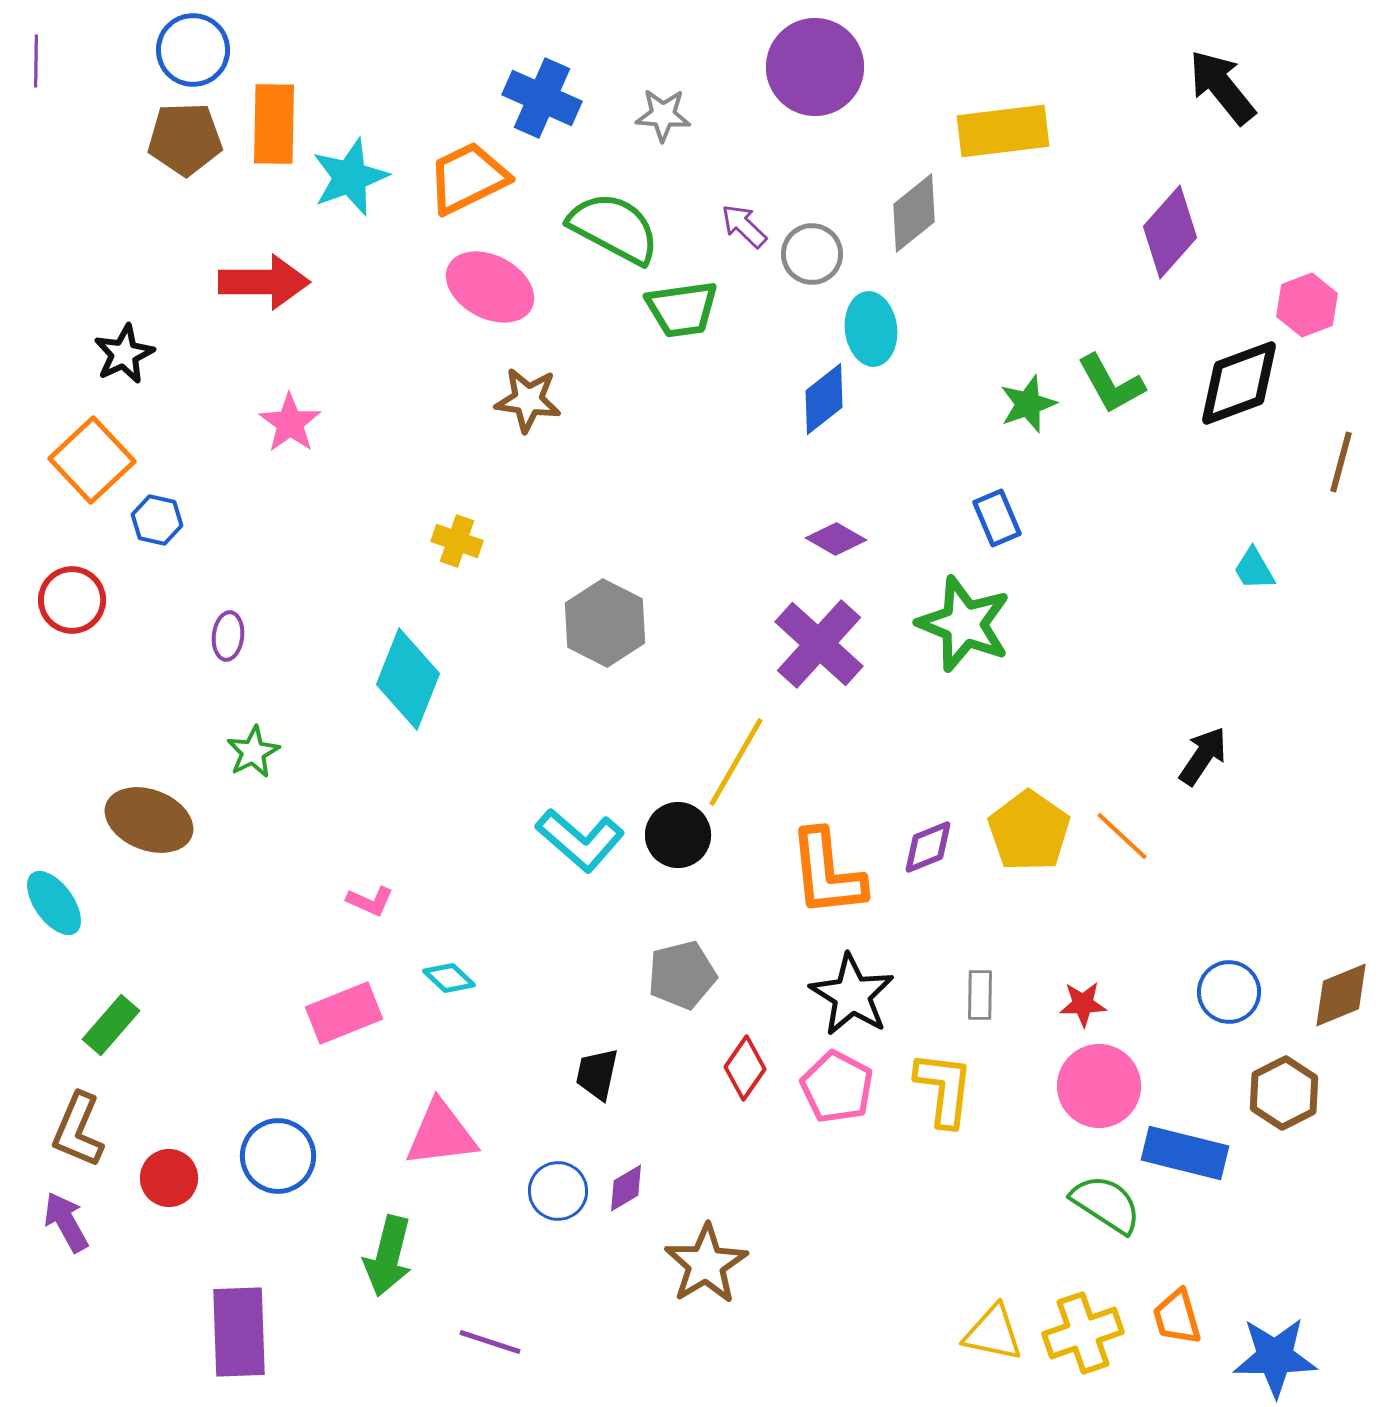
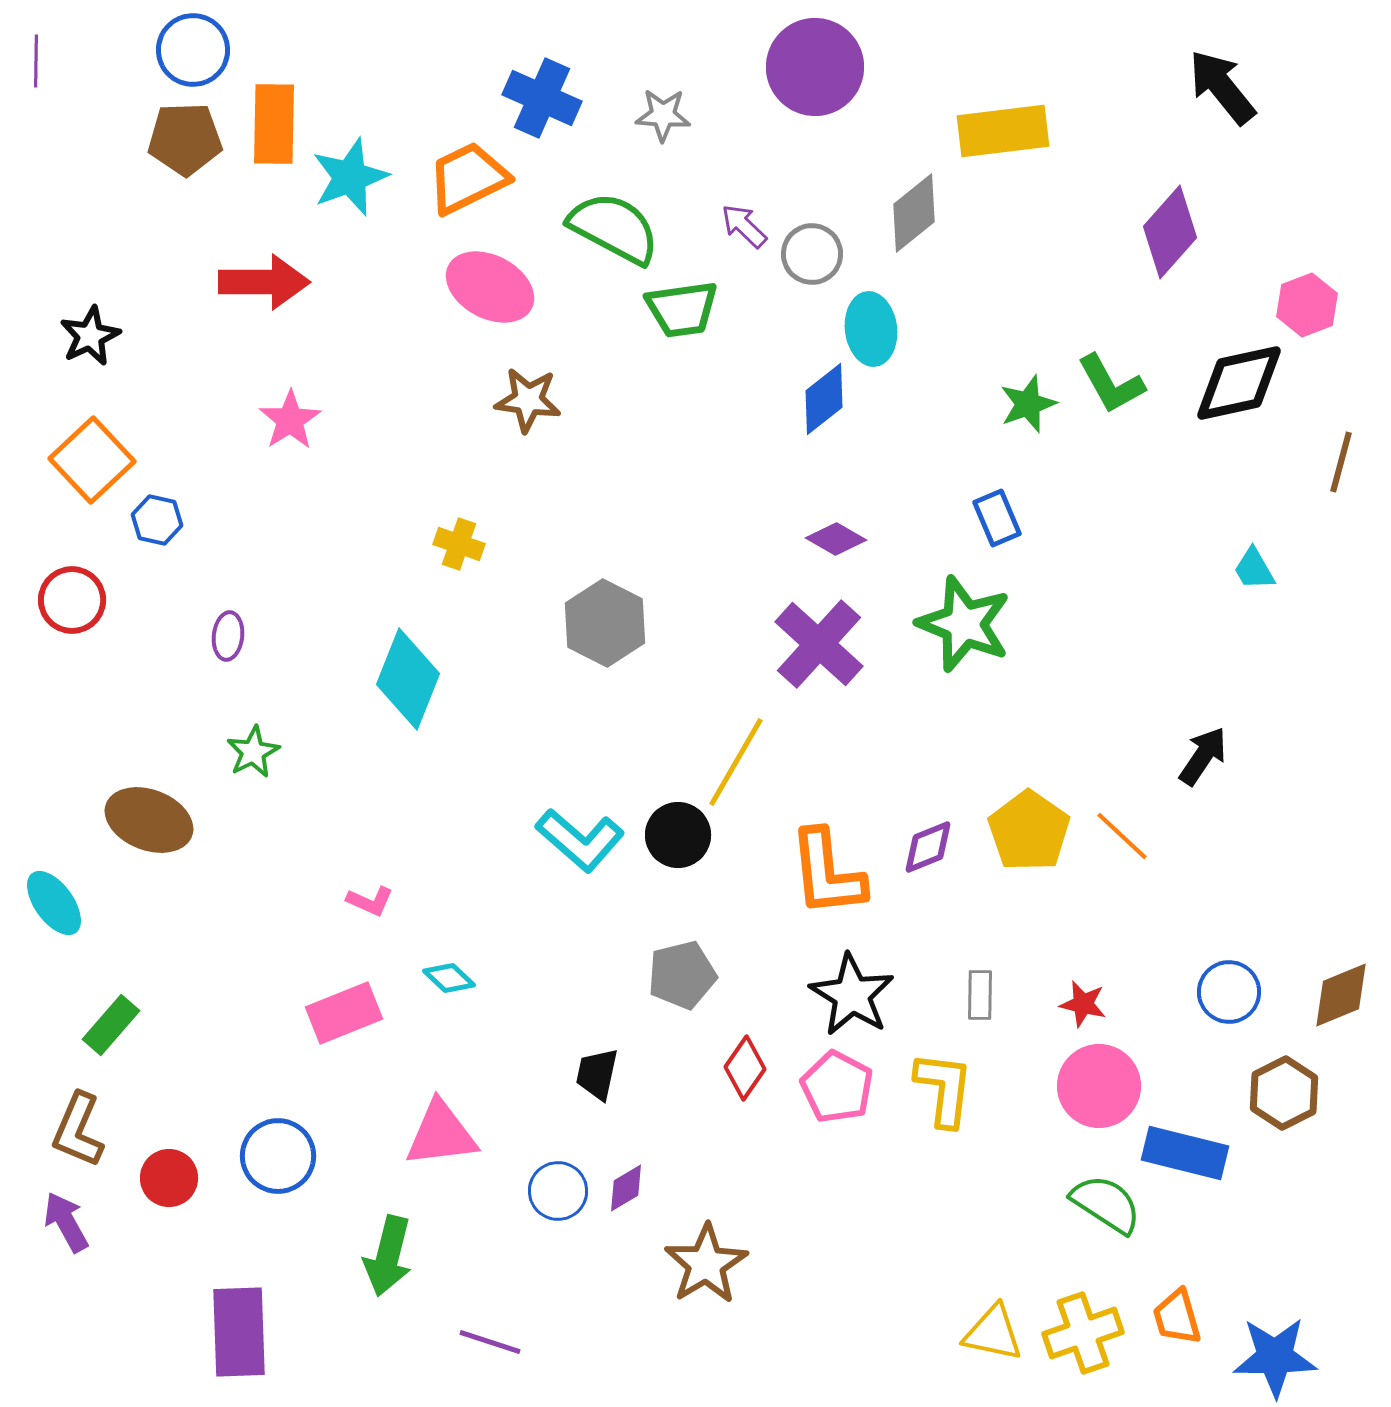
black star at (124, 354): moved 34 px left, 18 px up
black diamond at (1239, 383): rotated 8 degrees clockwise
pink star at (290, 423): moved 3 px up; rotated 4 degrees clockwise
yellow cross at (457, 541): moved 2 px right, 3 px down
red star at (1083, 1004): rotated 15 degrees clockwise
